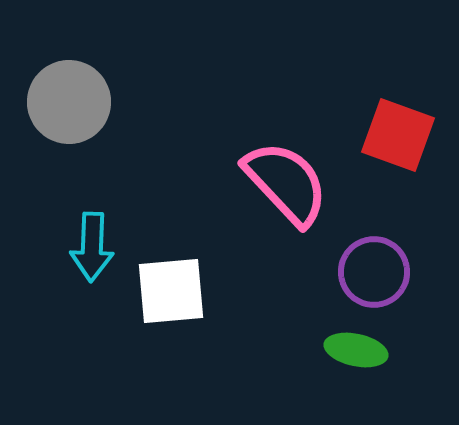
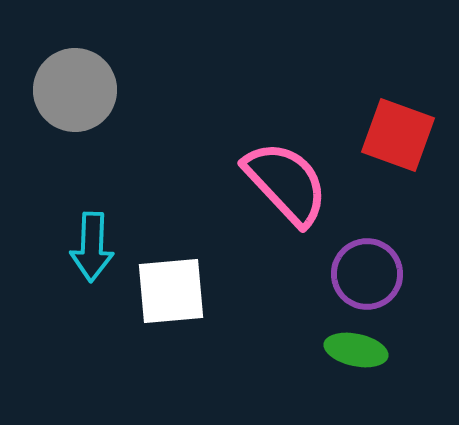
gray circle: moved 6 px right, 12 px up
purple circle: moved 7 px left, 2 px down
